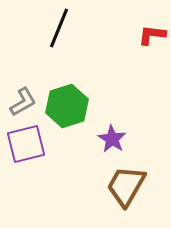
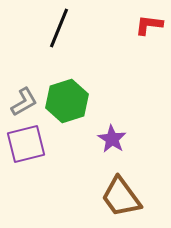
red L-shape: moved 3 px left, 10 px up
gray L-shape: moved 1 px right
green hexagon: moved 5 px up
brown trapezoid: moved 5 px left, 11 px down; rotated 66 degrees counterclockwise
